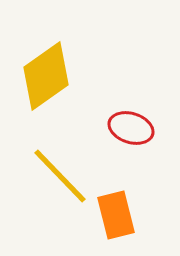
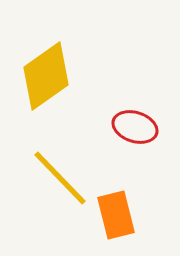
red ellipse: moved 4 px right, 1 px up
yellow line: moved 2 px down
